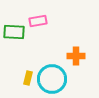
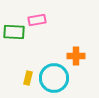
pink rectangle: moved 1 px left, 1 px up
cyan circle: moved 2 px right, 1 px up
